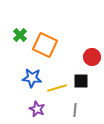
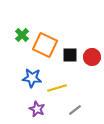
green cross: moved 2 px right
black square: moved 11 px left, 26 px up
gray line: rotated 48 degrees clockwise
